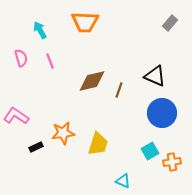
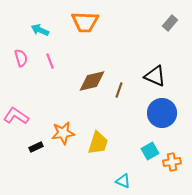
cyan arrow: rotated 36 degrees counterclockwise
yellow trapezoid: moved 1 px up
